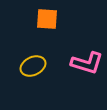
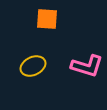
pink L-shape: moved 3 px down
